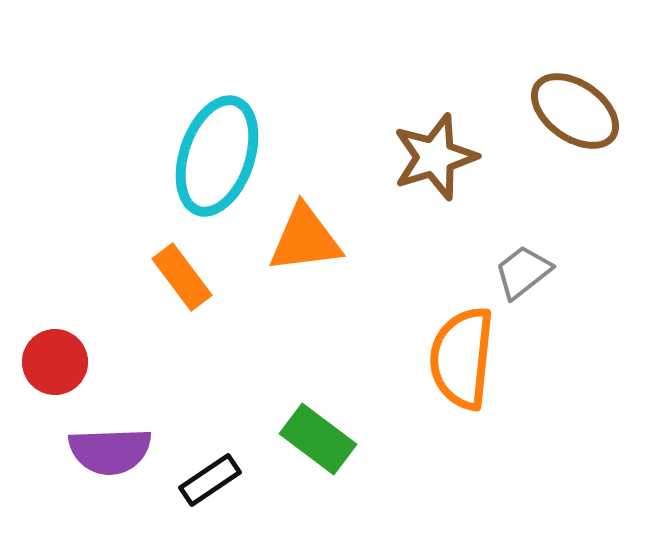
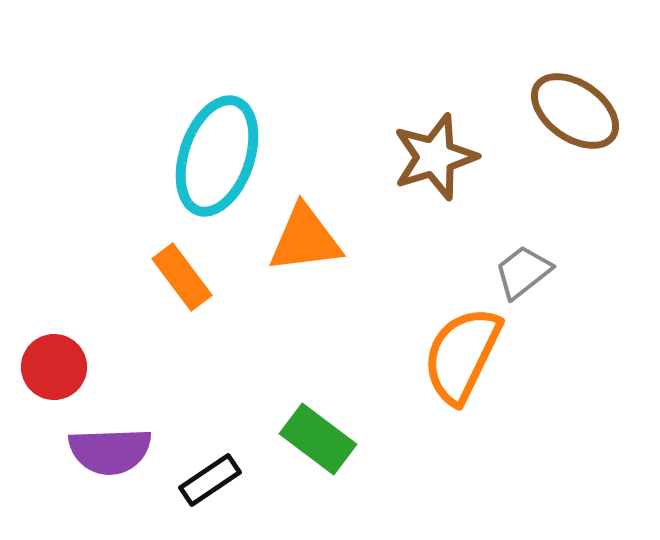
orange semicircle: moved 3 px up; rotated 20 degrees clockwise
red circle: moved 1 px left, 5 px down
